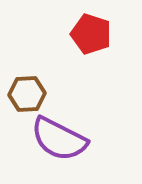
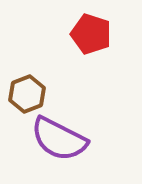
brown hexagon: rotated 18 degrees counterclockwise
